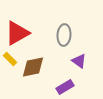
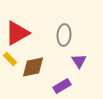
purple triangle: rotated 21 degrees clockwise
purple rectangle: moved 3 px left, 1 px up
